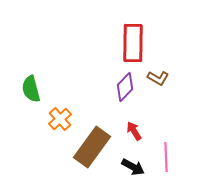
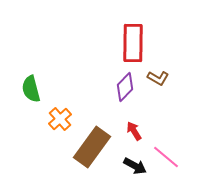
pink line: rotated 48 degrees counterclockwise
black arrow: moved 2 px right, 1 px up
